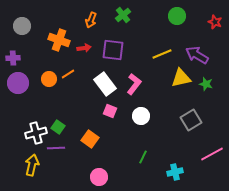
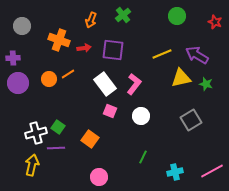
pink line: moved 17 px down
